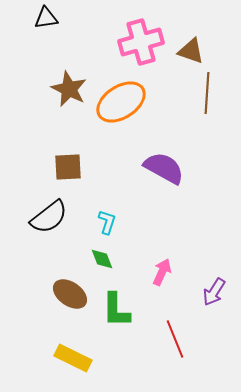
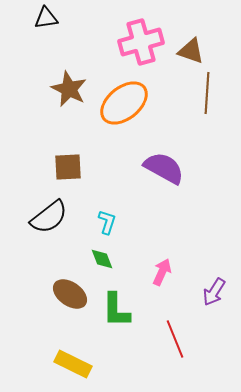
orange ellipse: moved 3 px right, 1 px down; rotated 6 degrees counterclockwise
yellow rectangle: moved 6 px down
